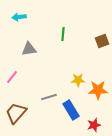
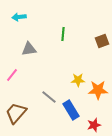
pink line: moved 2 px up
gray line: rotated 56 degrees clockwise
